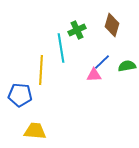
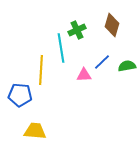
pink triangle: moved 10 px left
